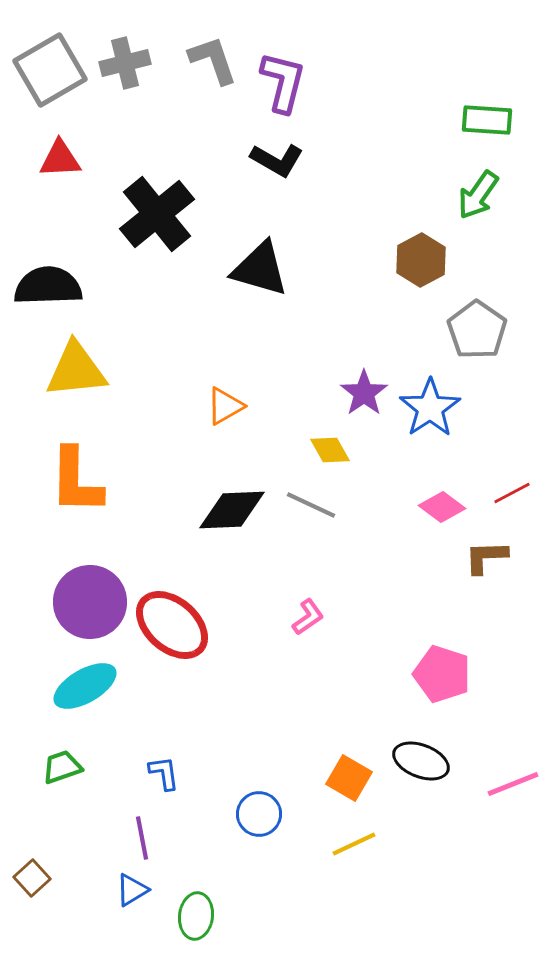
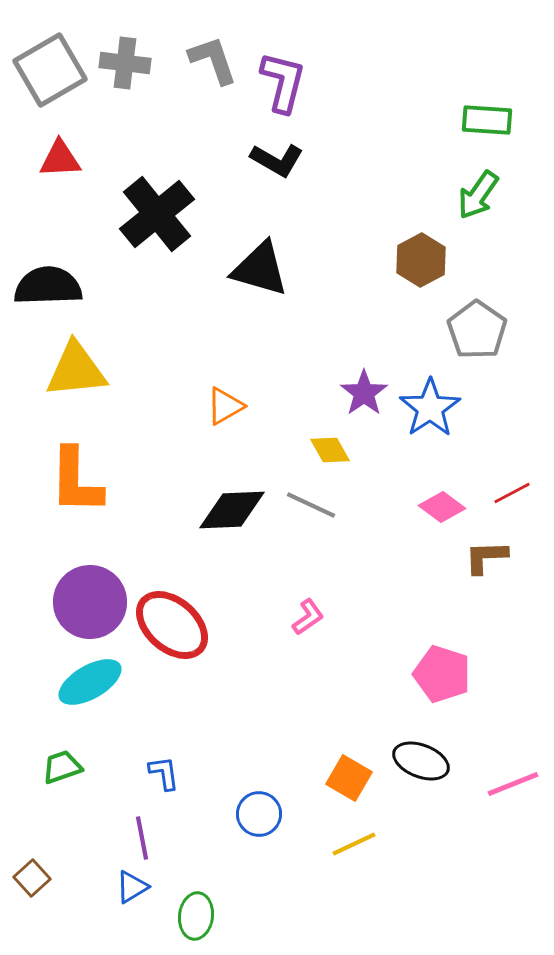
gray cross: rotated 21 degrees clockwise
cyan ellipse: moved 5 px right, 4 px up
blue triangle: moved 3 px up
